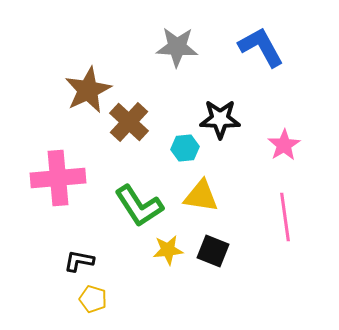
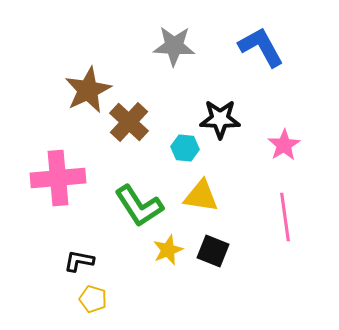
gray star: moved 3 px left, 1 px up
cyan hexagon: rotated 12 degrees clockwise
yellow star: rotated 16 degrees counterclockwise
